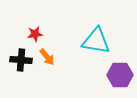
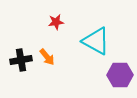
red star: moved 21 px right, 12 px up
cyan triangle: rotated 20 degrees clockwise
black cross: rotated 15 degrees counterclockwise
